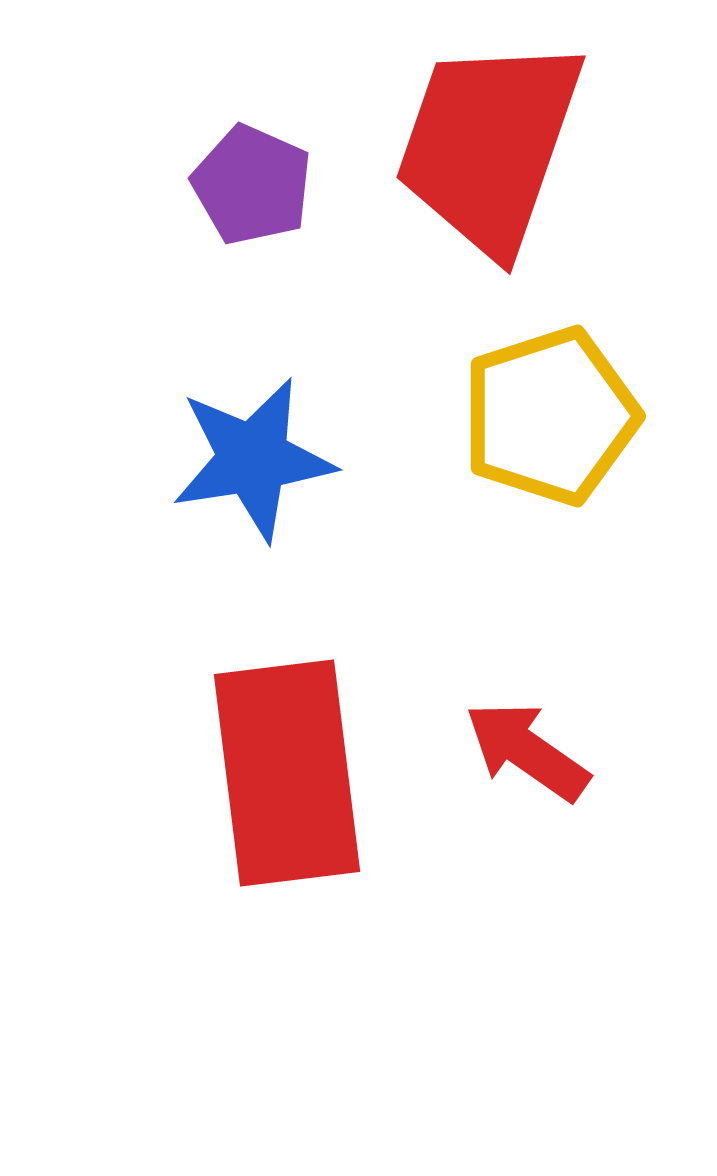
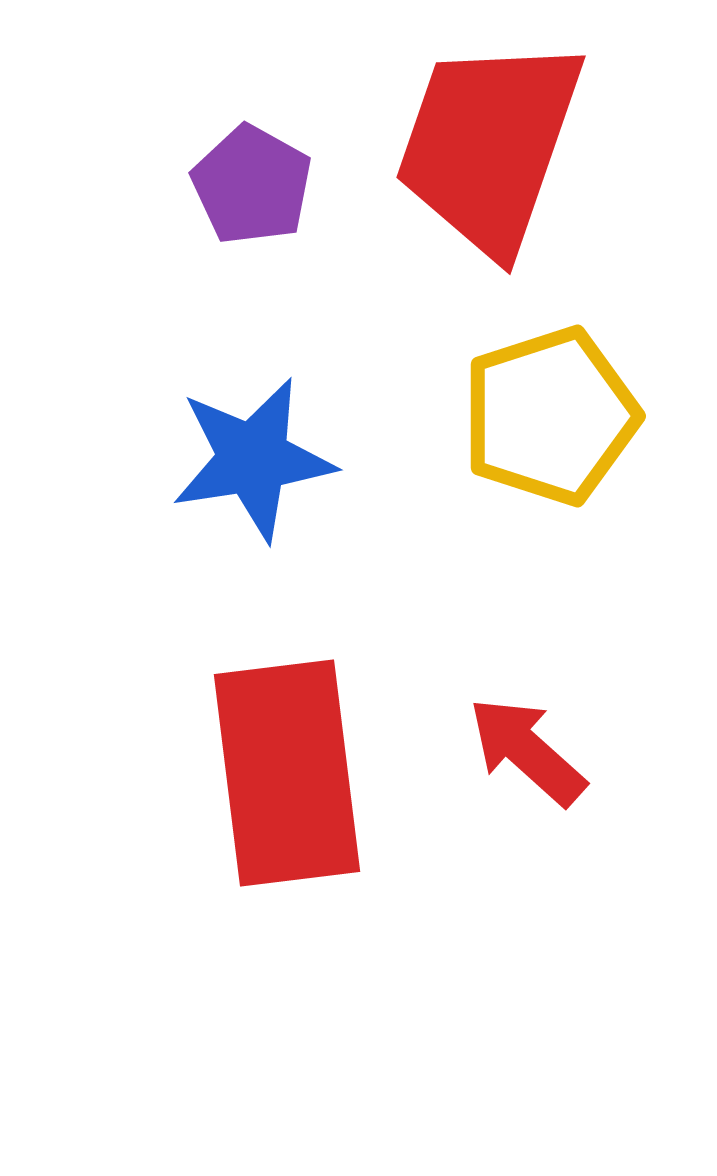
purple pentagon: rotated 5 degrees clockwise
red arrow: rotated 7 degrees clockwise
